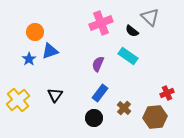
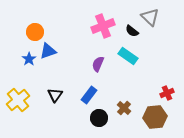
pink cross: moved 2 px right, 3 px down
blue triangle: moved 2 px left
blue rectangle: moved 11 px left, 2 px down
black circle: moved 5 px right
